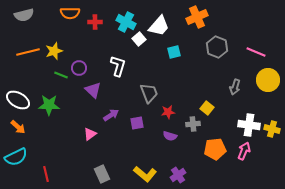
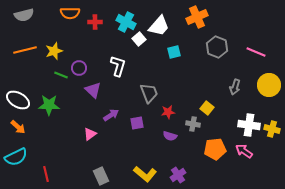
orange line: moved 3 px left, 2 px up
yellow circle: moved 1 px right, 5 px down
gray cross: rotated 16 degrees clockwise
pink arrow: rotated 78 degrees counterclockwise
gray rectangle: moved 1 px left, 2 px down
